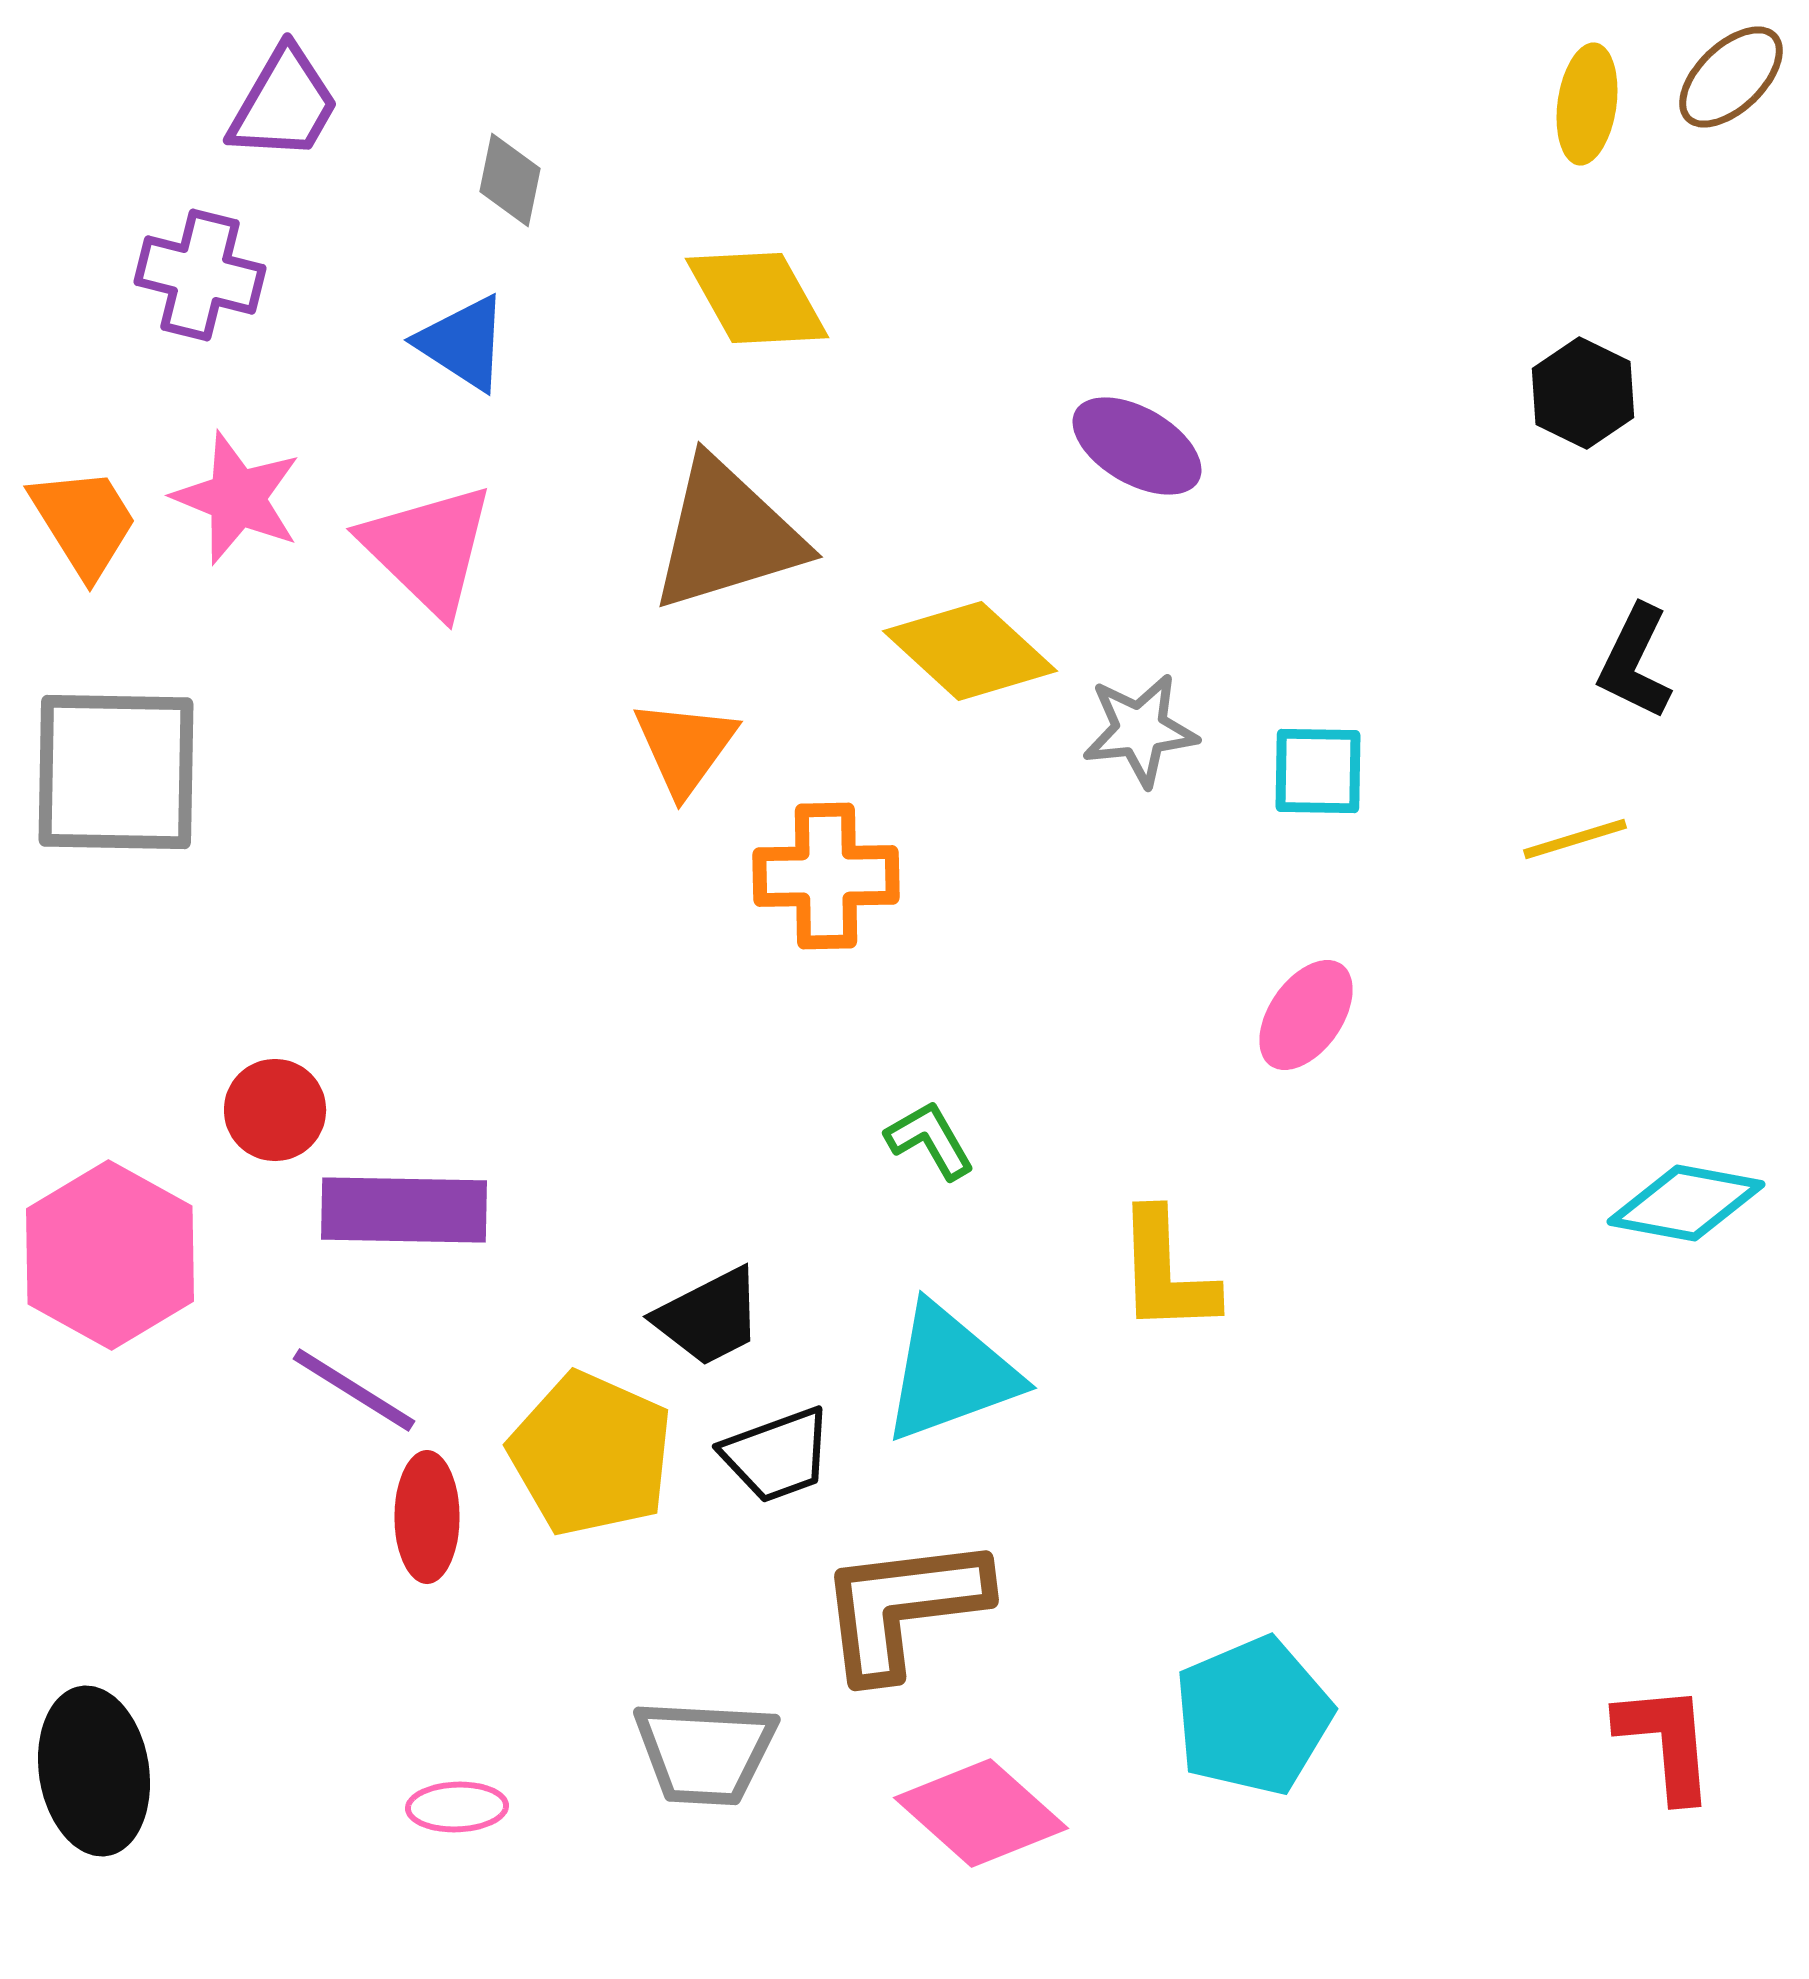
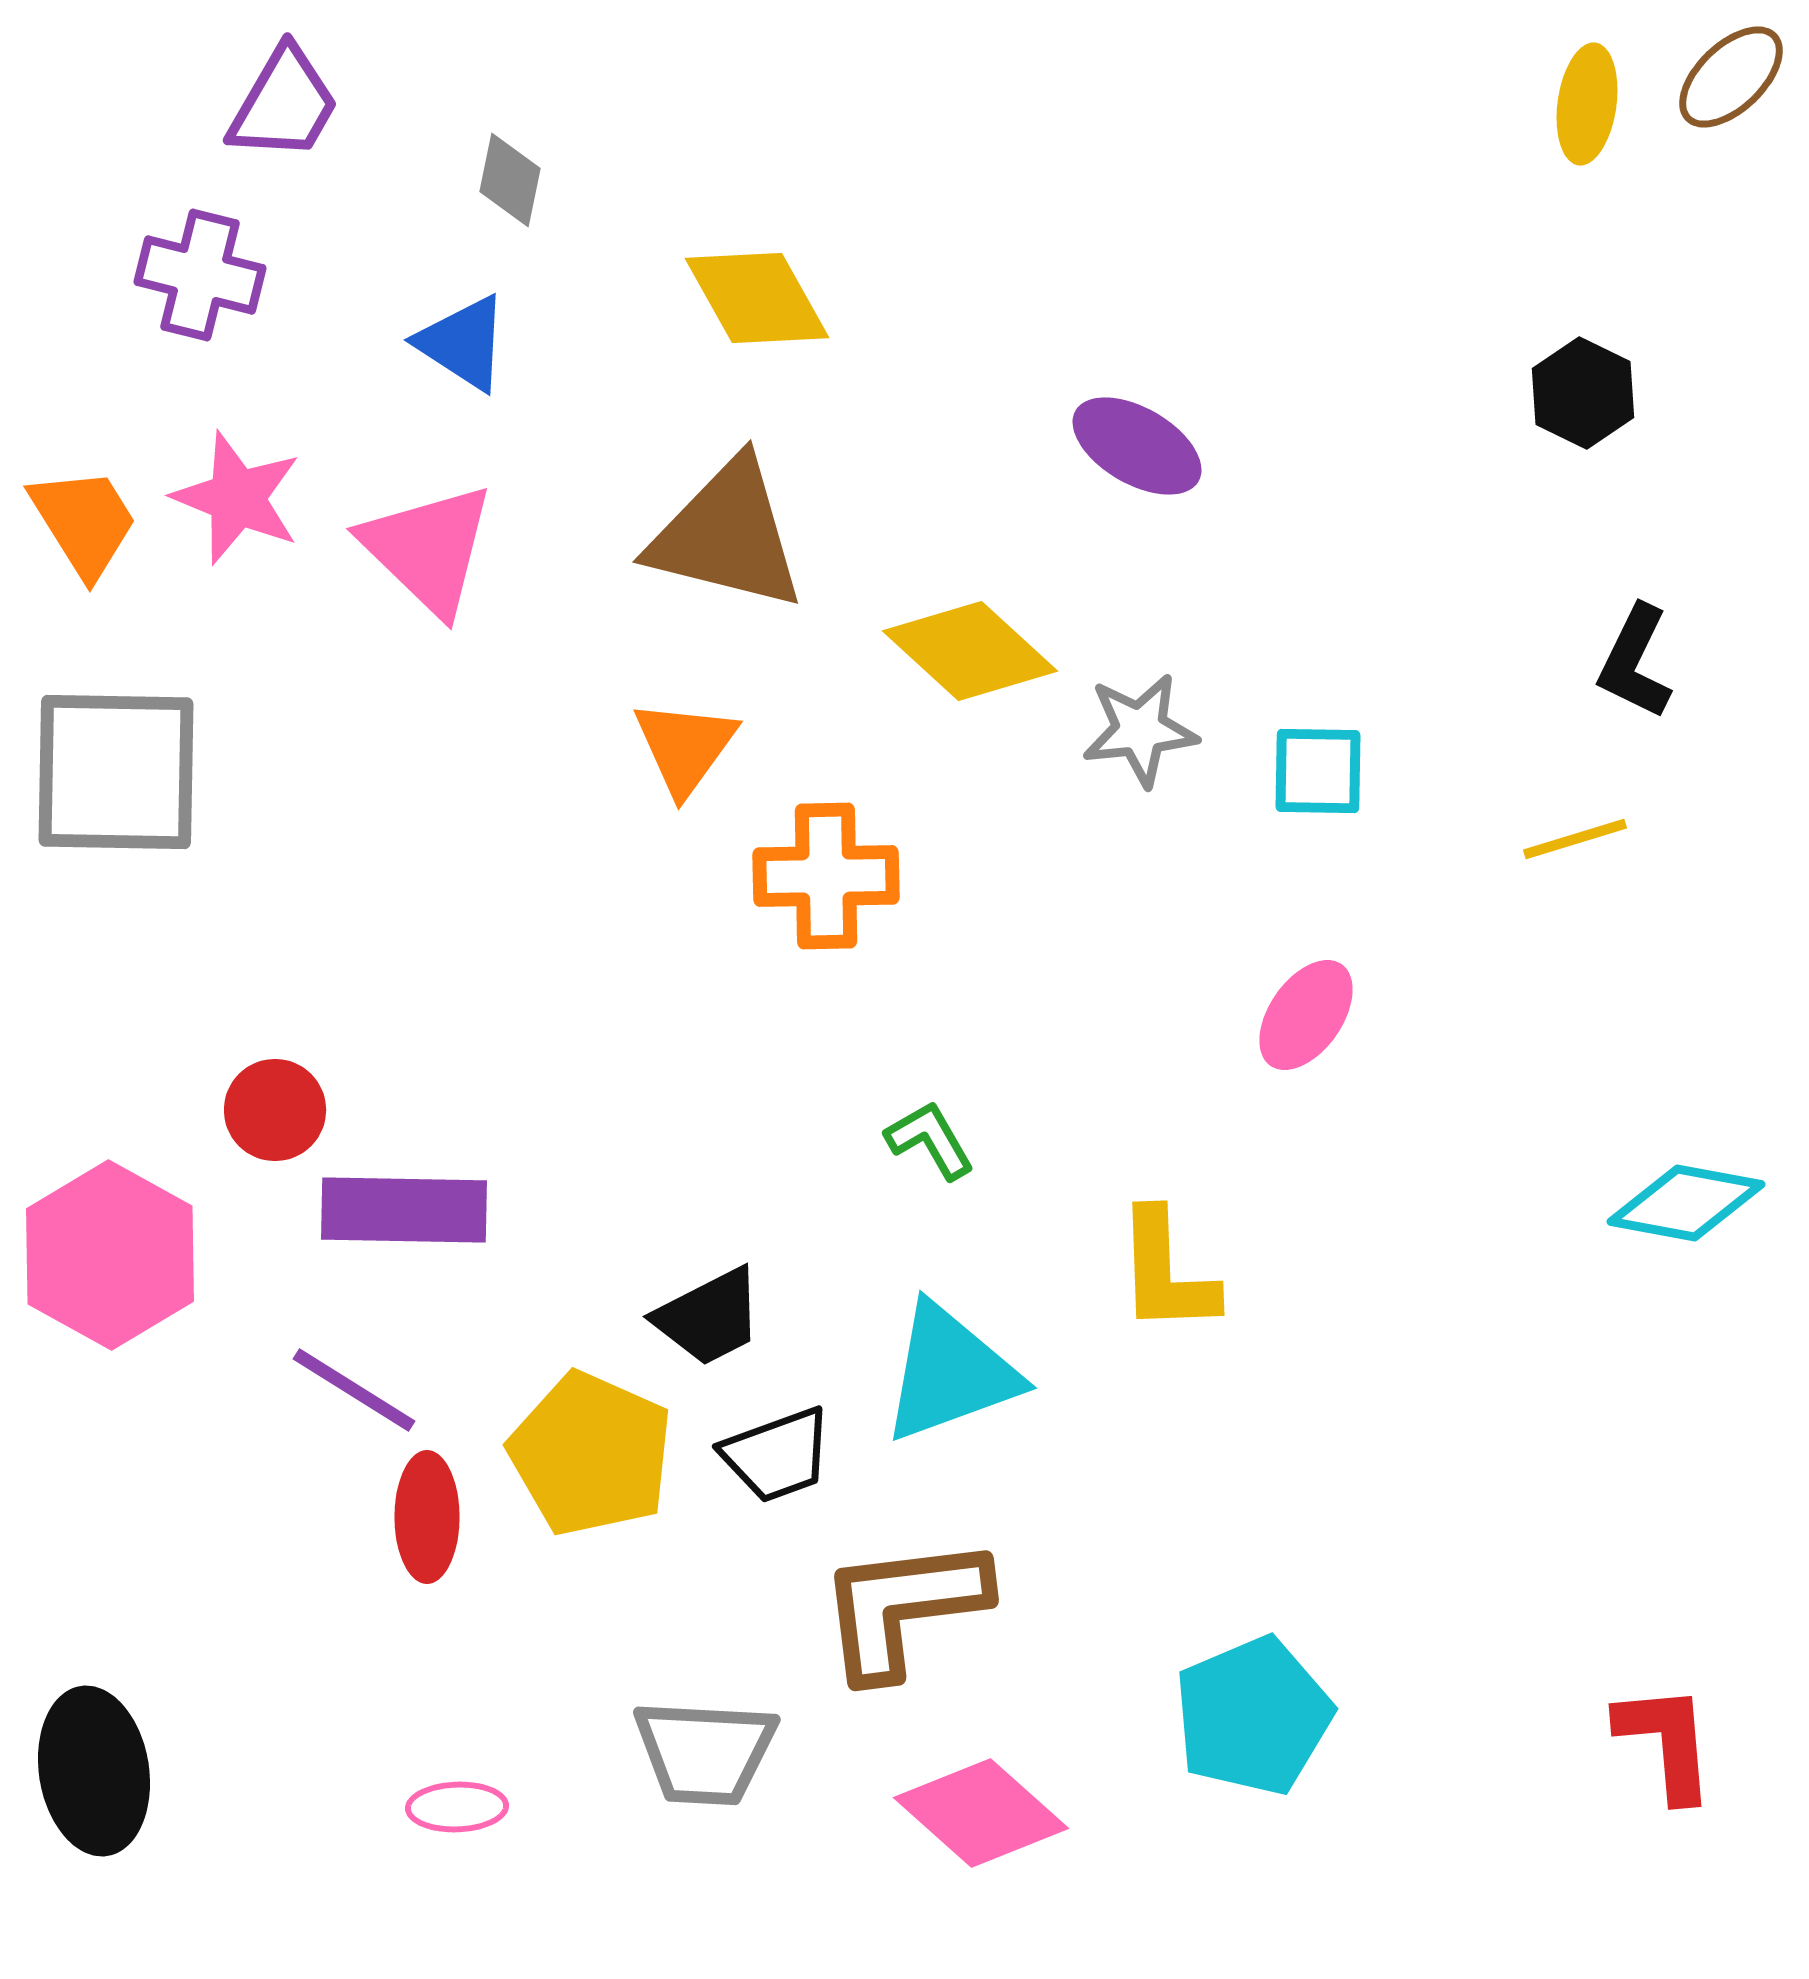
brown triangle at (727, 535): rotated 31 degrees clockwise
